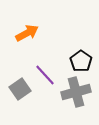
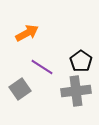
purple line: moved 3 px left, 8 px up; rotated 15 degrees counterclockwise
gray cross: moved 1 px up; rotated 8 degrees clockwise
